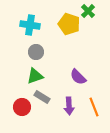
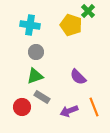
yellow pentagon: moved 2 px right, 1 px down
purple arrow: moved 5 px down; rotated 72 degrees clockwise
